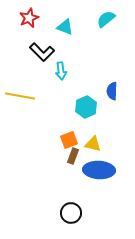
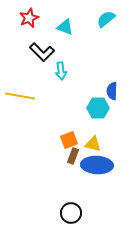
cyan hexagon: moved 12 px right, 1 px down; rotated 25 degrees clockwise
blue ellipse: moved 2 px left, 5 px up
